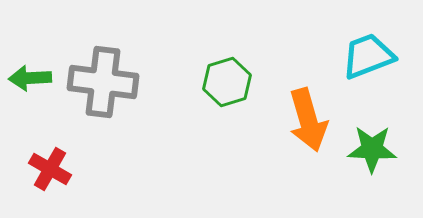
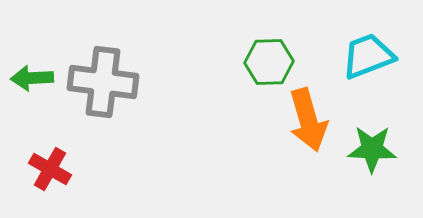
green arrow: moved 2 px right
green hexagon: moved 42 px right, 20 px up; rotated 15 degrees clockwise
